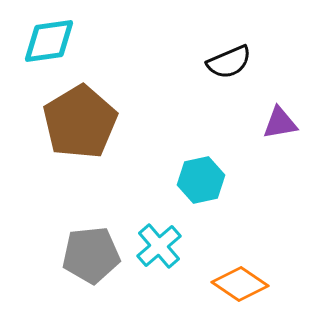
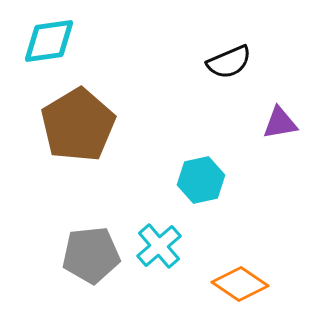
brown pentagon: moved 2 px left, 3 px down
